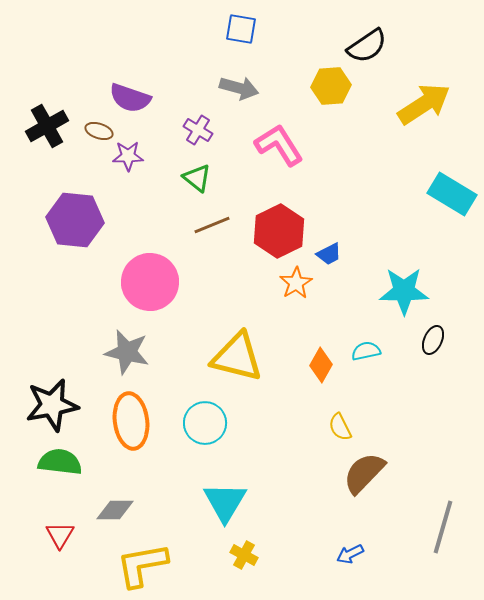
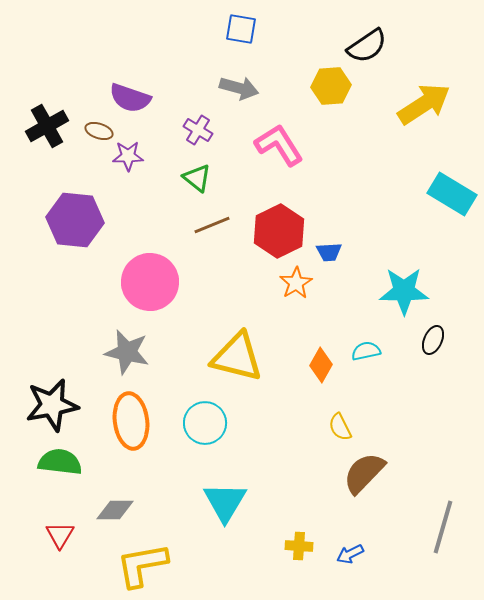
blue trapezoid: moved 2 px up; rotated 24 degrees clockwise
yellow cross: moved 55 px right, 9 px up; rotated 24 degrees counterclockwise
